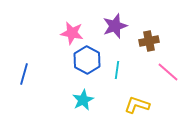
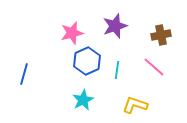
pink star: rotated 25 degrees counterclockwise
brown cross: moved 12 px right, 6 px up
blue hexagon: moved 1 px down; rotated 8 degrees clockwise
pink line: moved 14 px left, 5 px up
yellow L-shape: moved 2 px left
